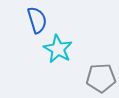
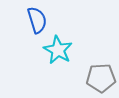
cyan star: moved 1 px down
